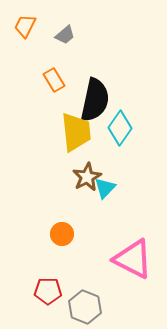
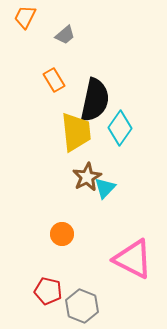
orange trapezoid: moved 9 px up
red pentagon: rotated 12 degrees clockwise
gray hexagon: moved 3 px left, 1 px up
